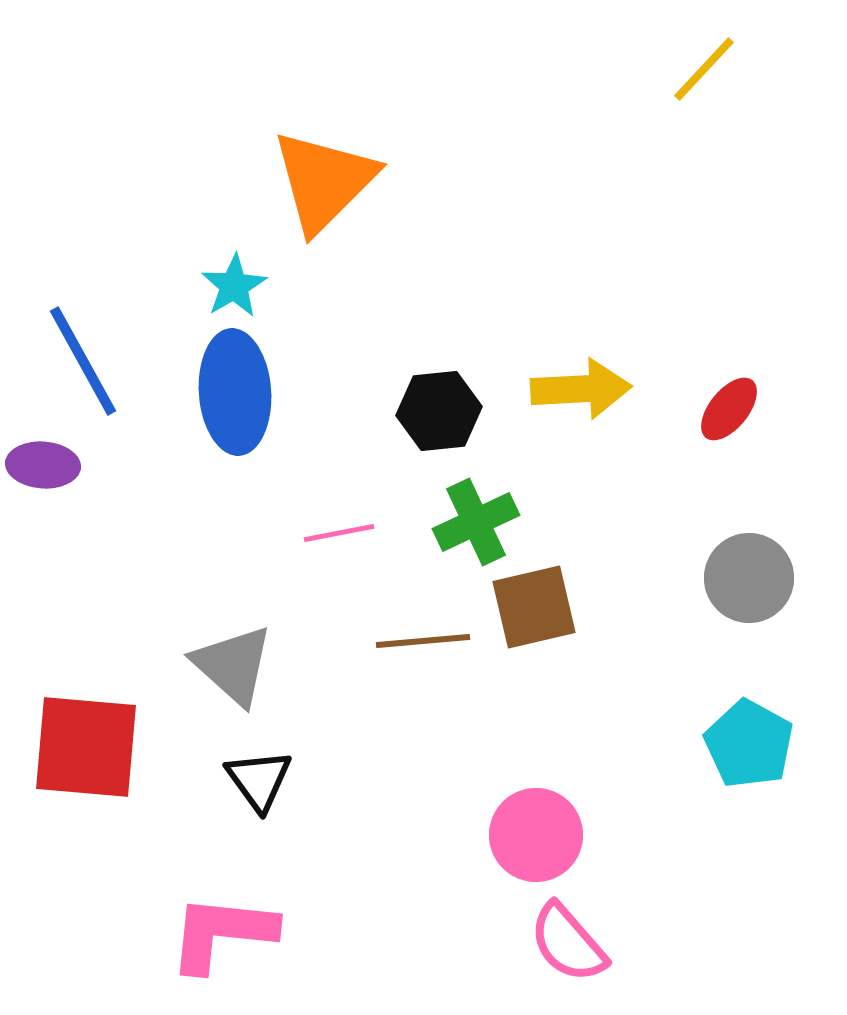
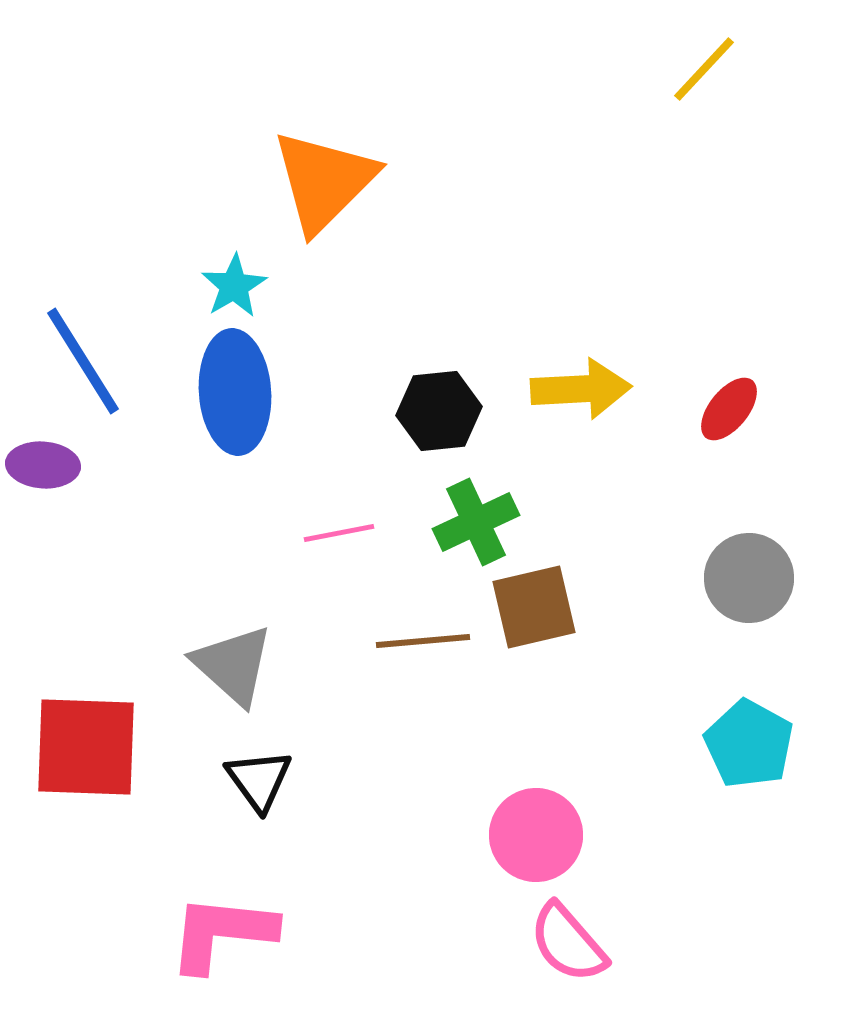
blue line: rotated 3 degrees counterclockwise
red square: rotated 3 degrees counterclockwise
